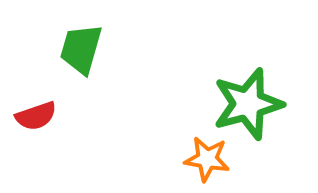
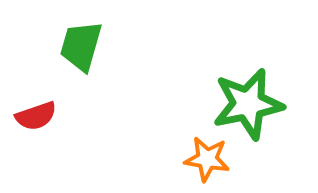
green trapezoid: moved 3 px up
green star: rotated 4 degrees clockwise
